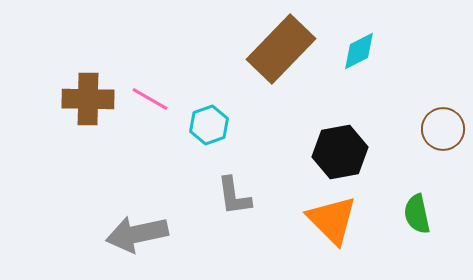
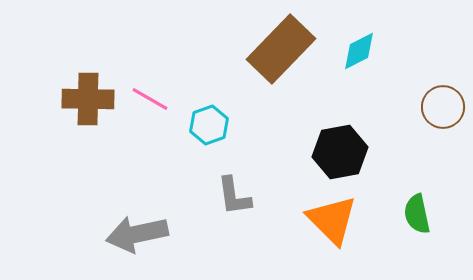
brown circle: moved 22 px up
